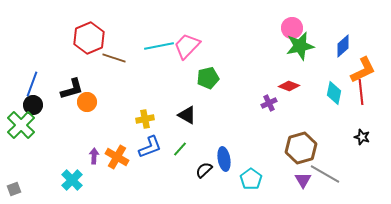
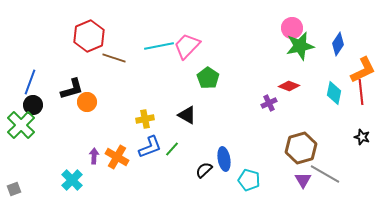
red hexagon: moved 2 px up
blue diamond: moved 5 px left, 2 px up; rotated 15 degrees counterclockwise
green pentagon: rotated 25 degrees counterclockwise
blue line: moved 2 px left, 2 px up
green line: moved 8 px left
cyan pentagon: moved 2 px left, 1 px down; rotated 20 degrees counterclockwise
